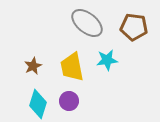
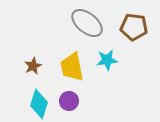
cyan diamond: moved 1 px right
